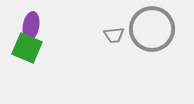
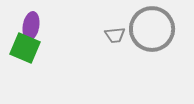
gray trapezoid: moved 1 px right
green square: moved 2 px left
